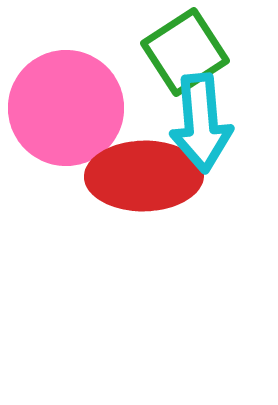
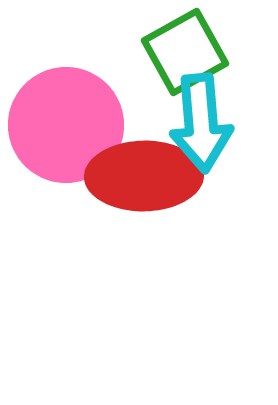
green square: rotated 4 degrees clockwise
pink circle: moved 17 px down
